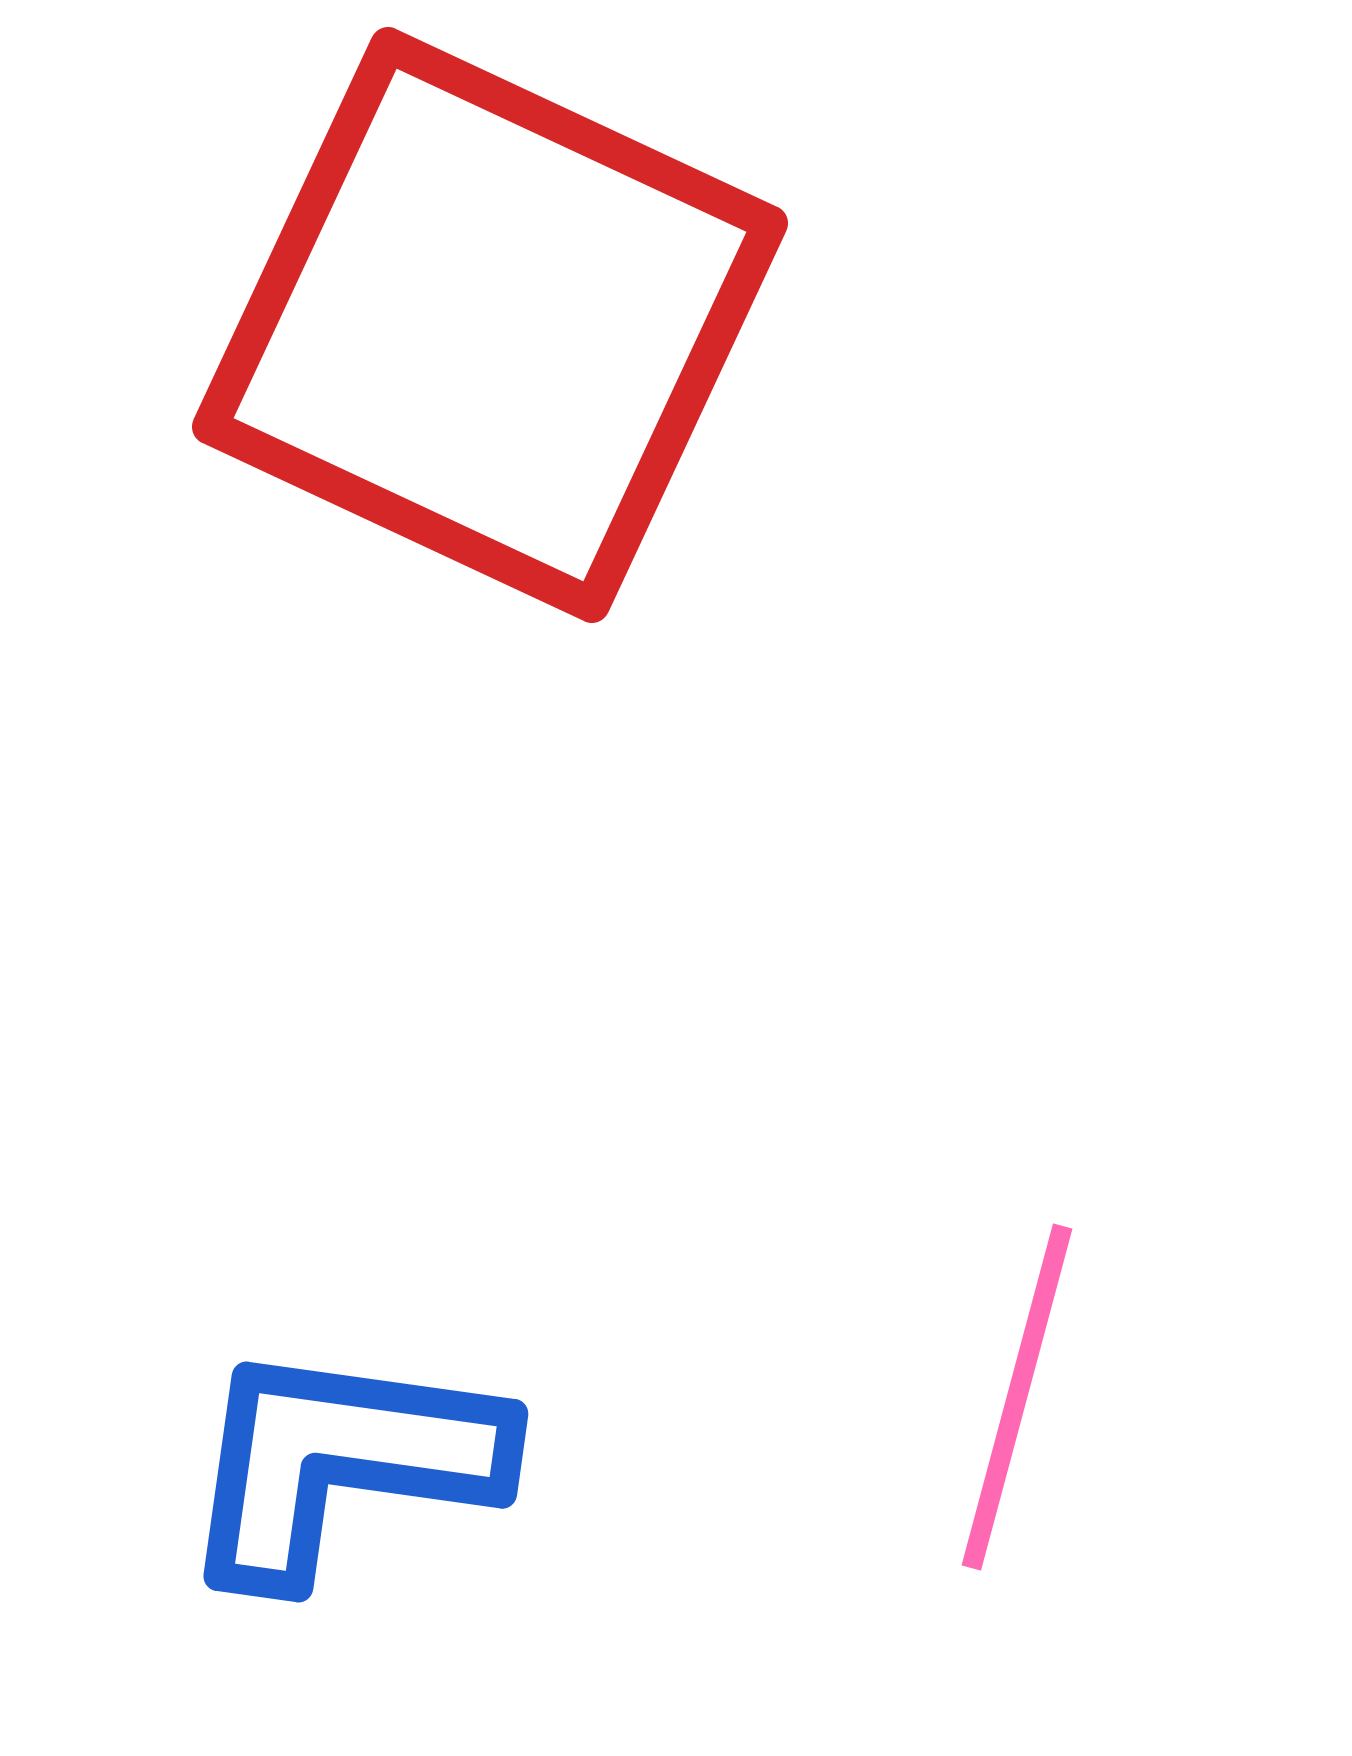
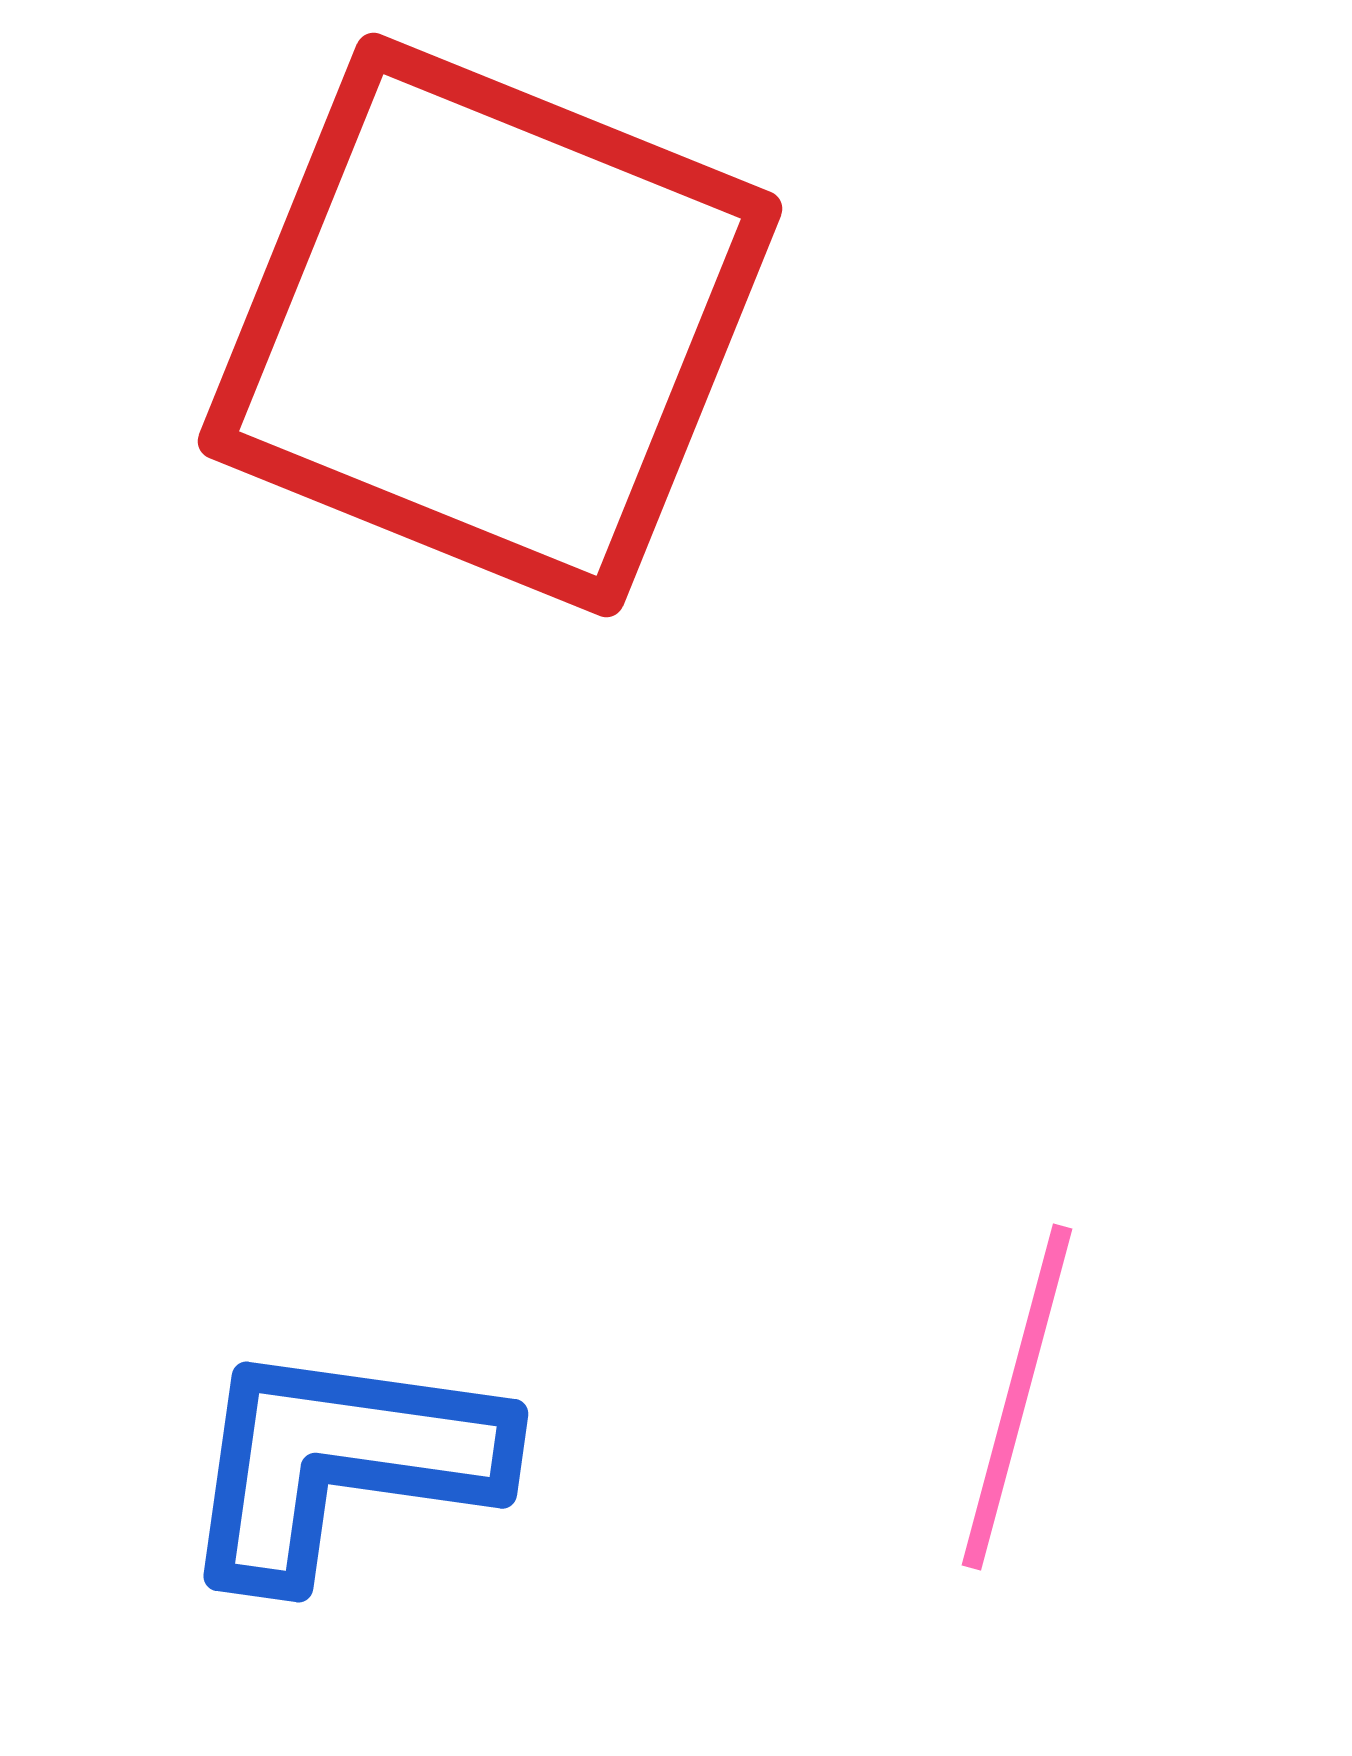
red square: rotated 3 degrees counterclockwise
